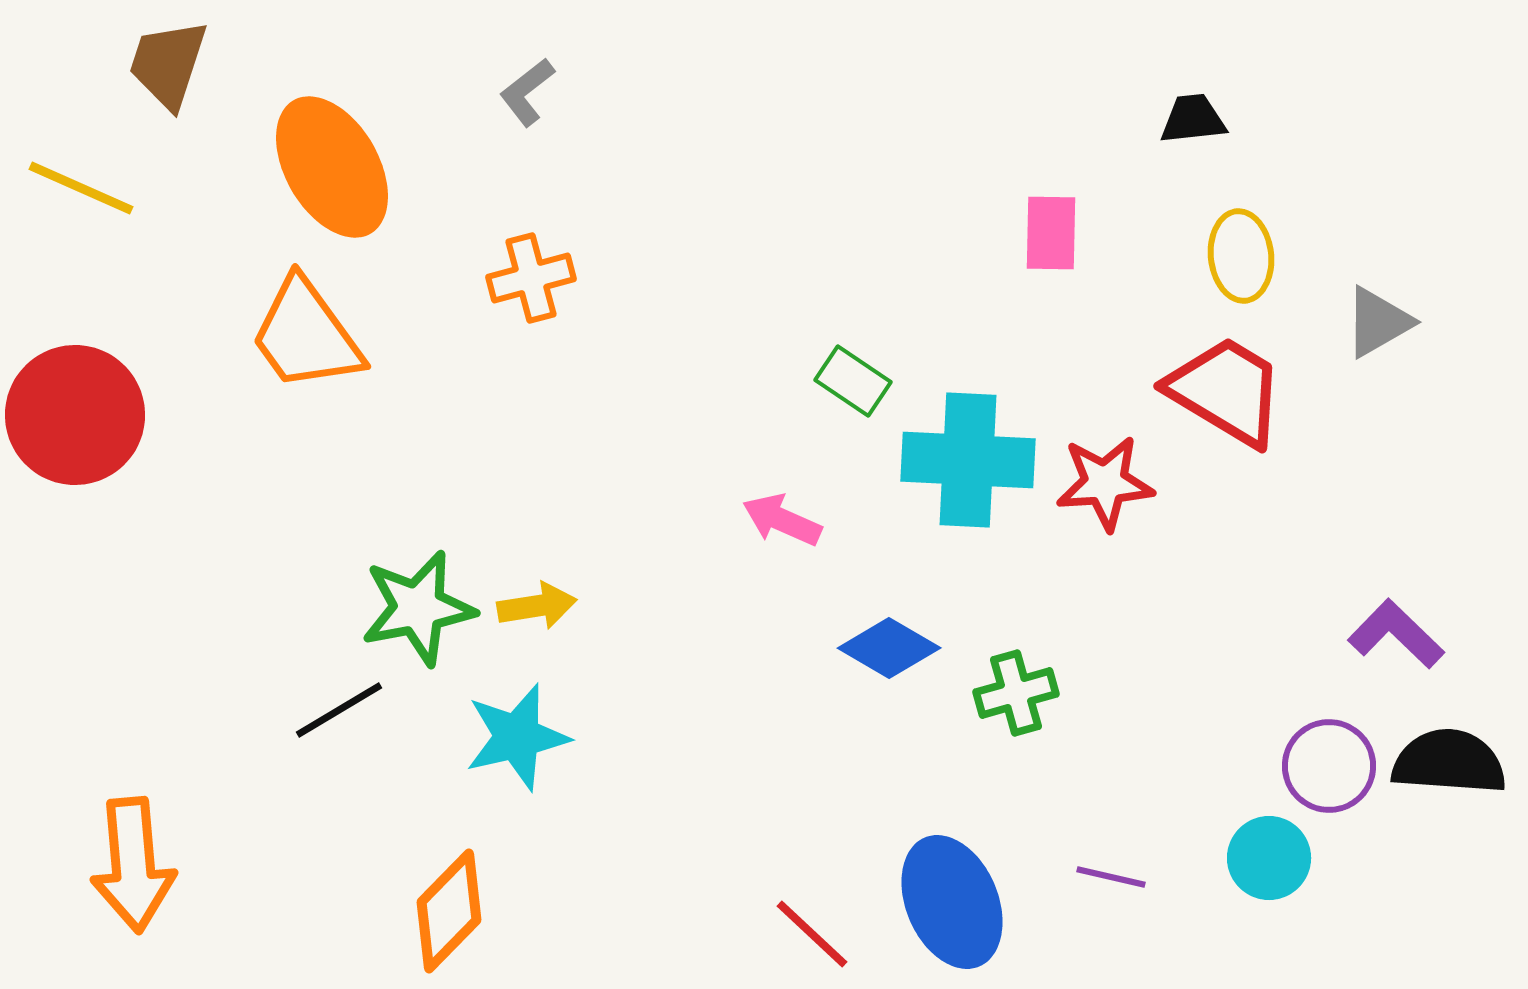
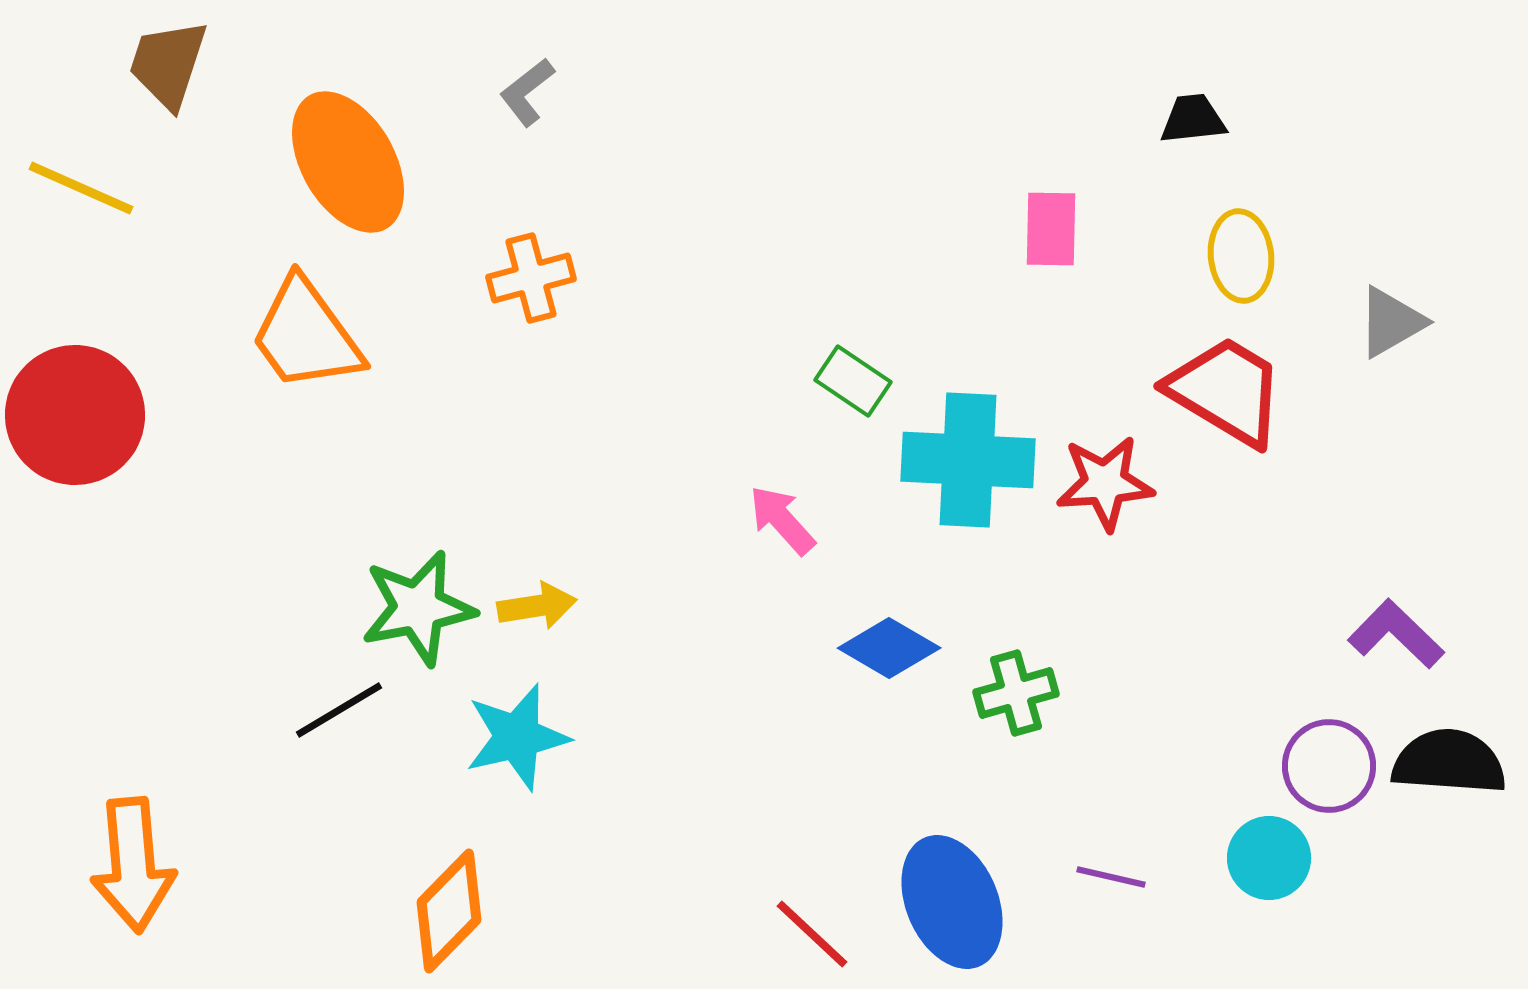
orange ellipse: moved 16 px right, 5 px up
pink rectangle: moved 4 px up
gray triangle: moved 13 px right
pink arrow: rotated 24 degrees clockwise
